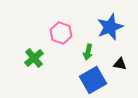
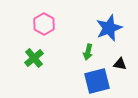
blue star: moved 1 px left, 1 px down
pink hexagon: moved 17 px left, 9 px up; rotated 10 degrees clockwise
blue square: moved 4 px right, 1 px down; rotated 16 degrees clockwise
